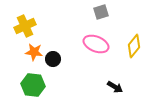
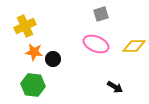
gray square: moved 2 px down
yellow diamond: rotated 50 degrees clockwise
